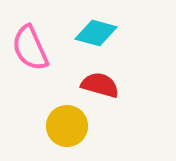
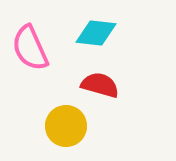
cyan diamond: rotated 9 degrees counterclockwise
yellow circle: moved 1 px left
